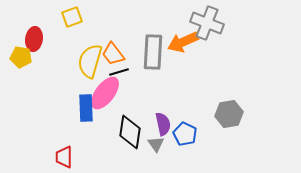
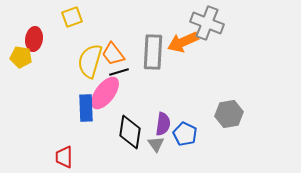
purple semicircle: rotated 20 degrees clockwise
